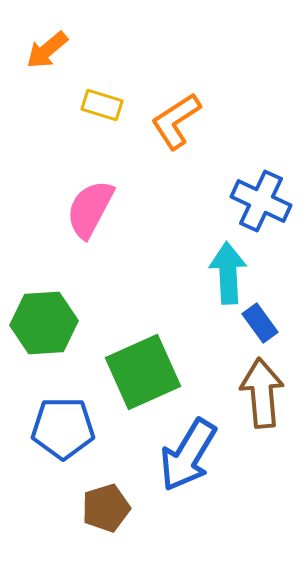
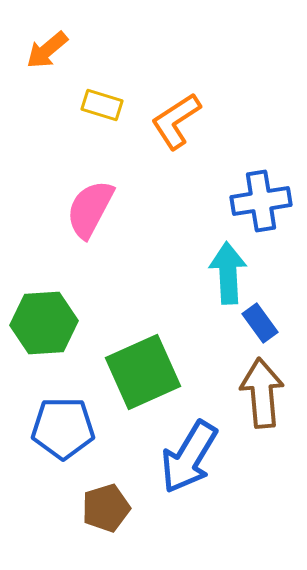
blue cross: rotated 34 degrees counterclockwise
blue arrow: moved 1 px right, 2 px down
